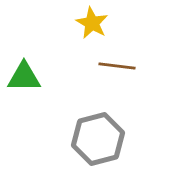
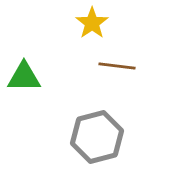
yellow star: rotated 8 degrees clockwise
gray hexagon: moved 1 px left, 2 px up
